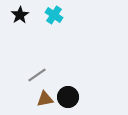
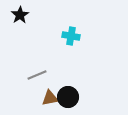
cyan cross: moved 17 px right, 21 px down; rotated 24 degrees counterclockwise
gray line: rotated 12 degrees clockwise
brown triangle: moved 5 px right, 1 px up
